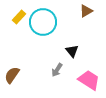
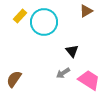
yellow rectangle: moved 1 px right, 1 px up
cyan circle: moved 1 px right
gray arrow: moved 6 px right, 3 px down; rotated 24 degrees clockwise
brown semicircle: moved 2 px right, 4 px down
